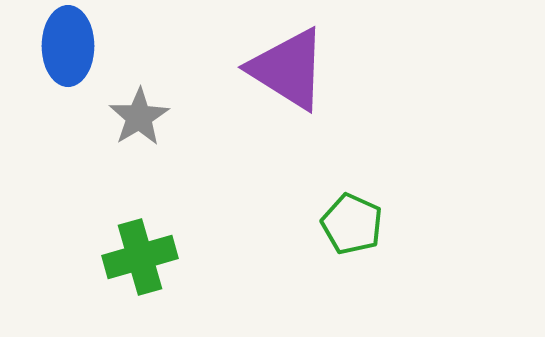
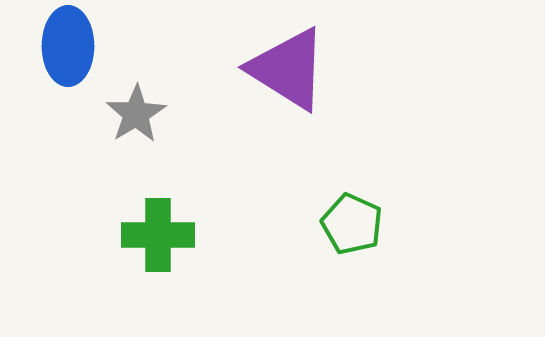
gray star: moved 3 px left, 3 px up
green cross: moved 18 px right, 22 px up; rotated 16 degrees clockwise
